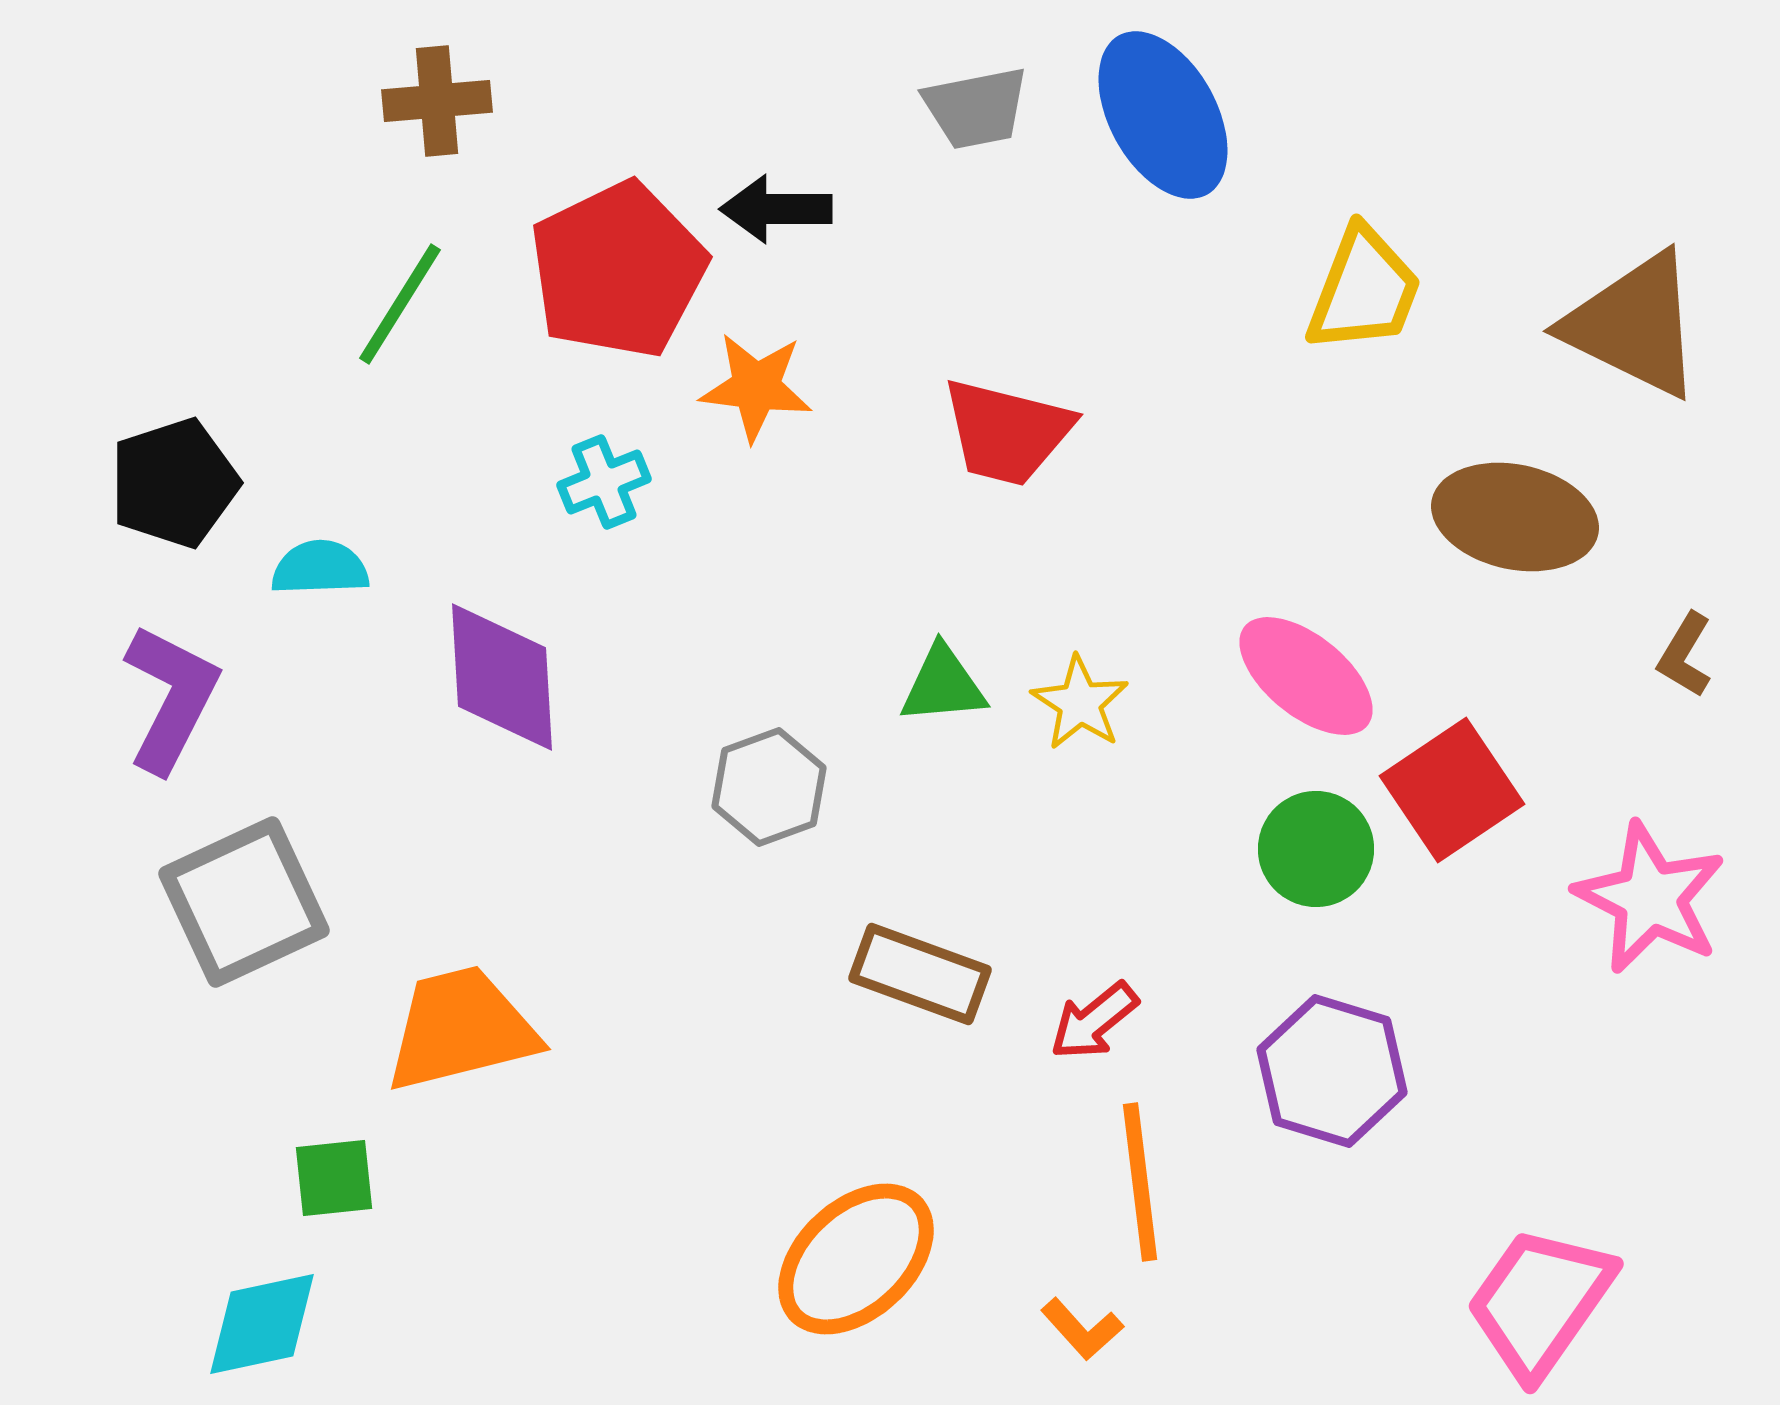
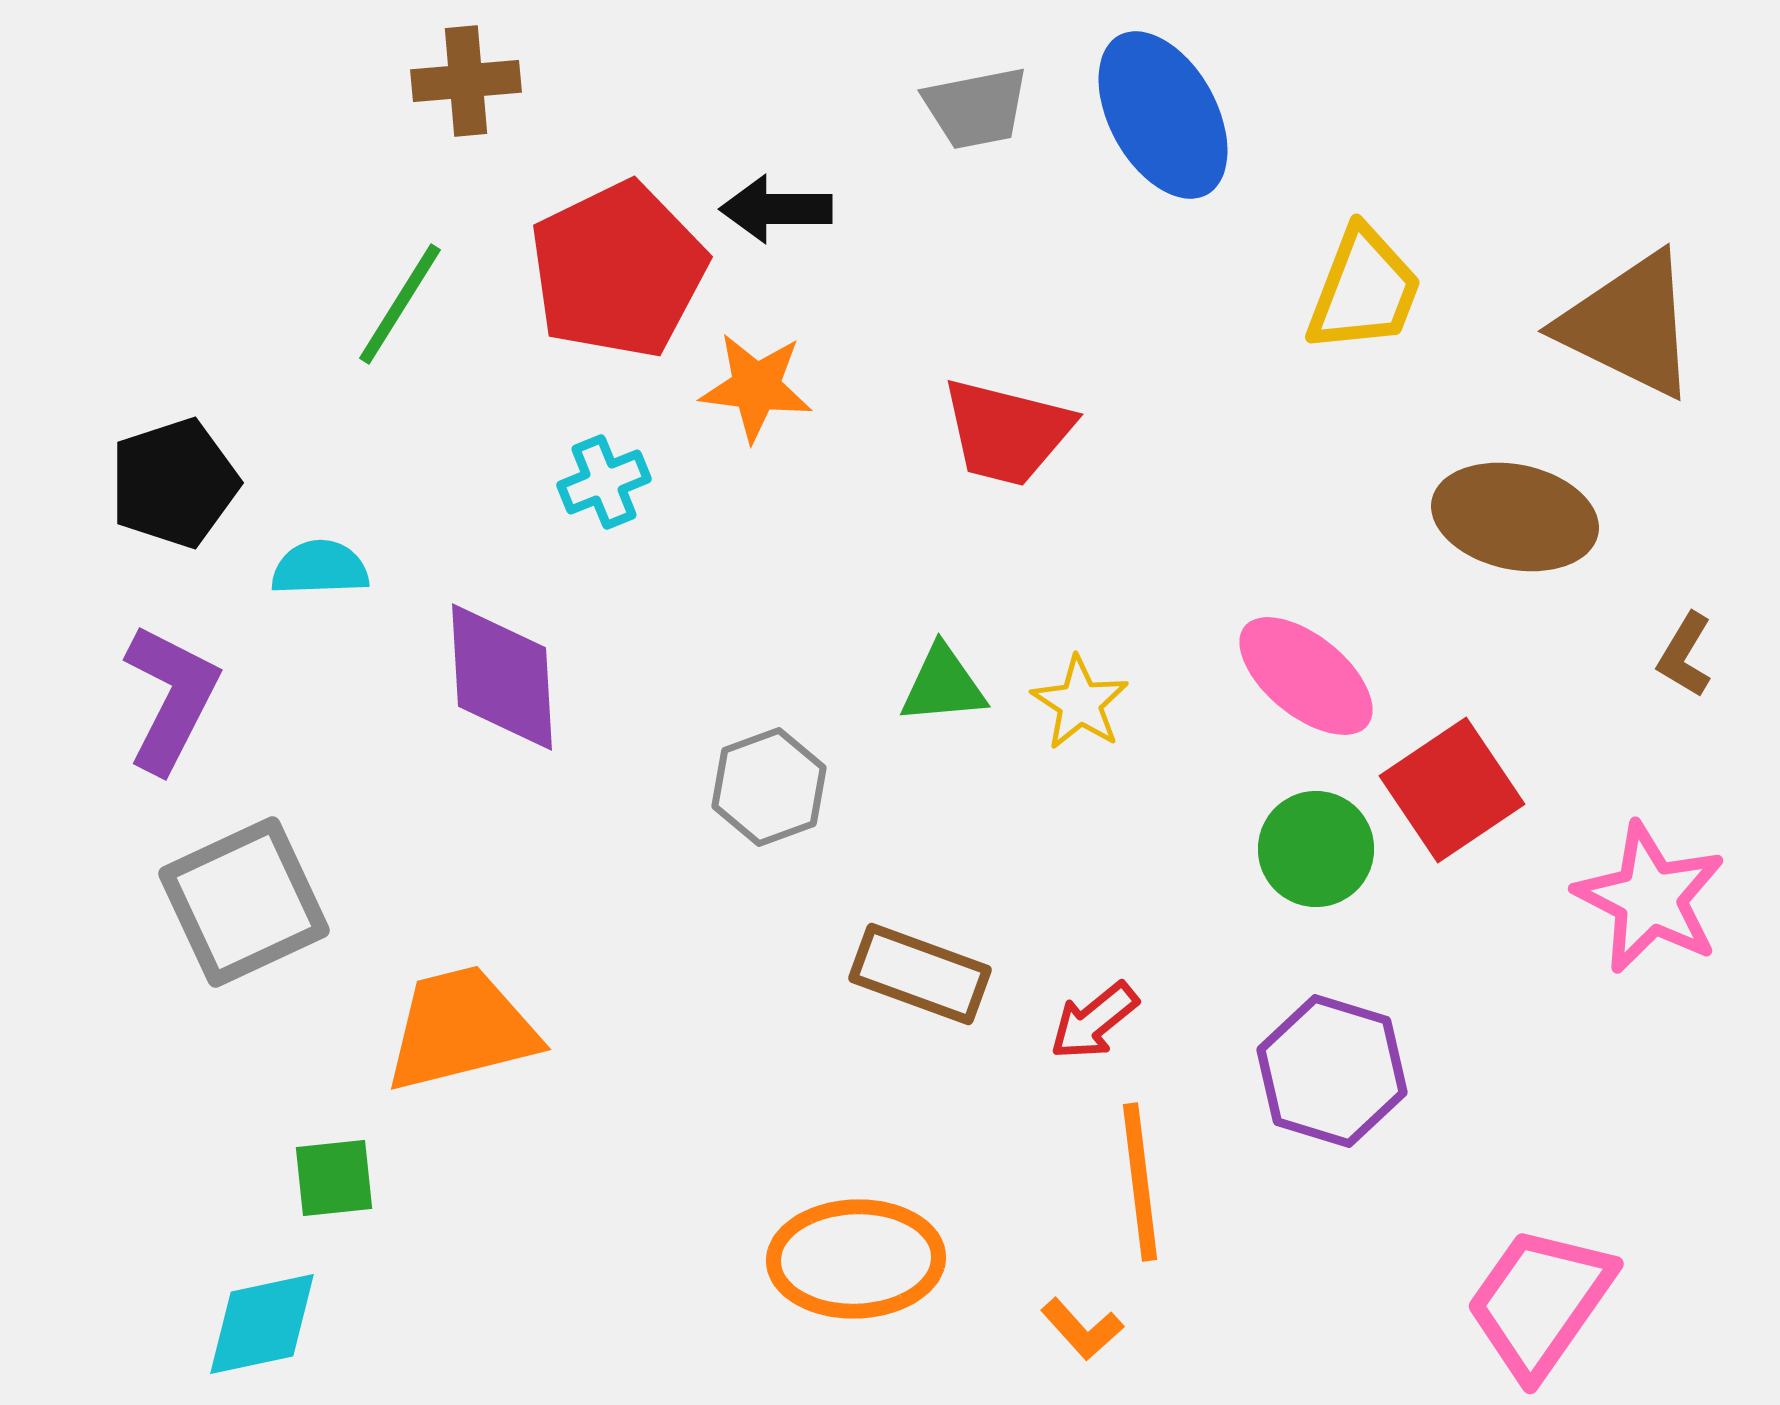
brown cross: moved 29 px right, 20 px up
brown triangle: moved 5 px left
orange ellipse: rotated 41 degrees clockwise
